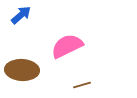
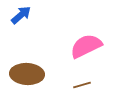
pink semicircle: moved 19 px right
brown ellipse: moved 5 px right, 4 px down
